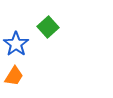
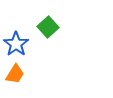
orange trapezoid: moved 1 px right, 2 px up
